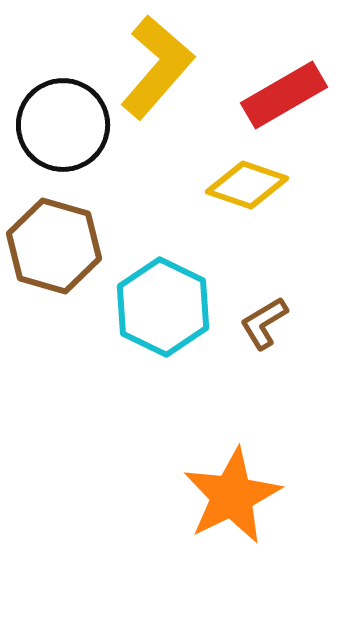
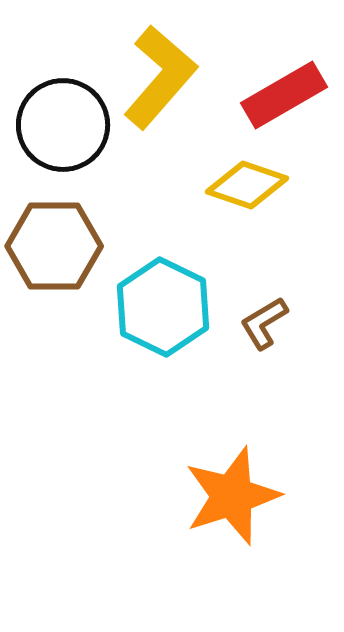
yellow L-shape: moved 3 px right, 10 px down
brown hexagon: rotated 16 degrees counterclockwise
orange star: rotated 8 degrees clockwise
